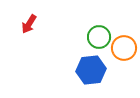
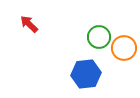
red arrow: rotated 102 degrees clockwise
blue hexagon: moved 5 px left, 4 px down
